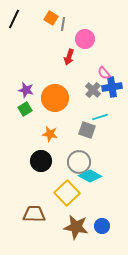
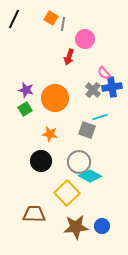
brown star: rotated 15 degrees counterclockwise
